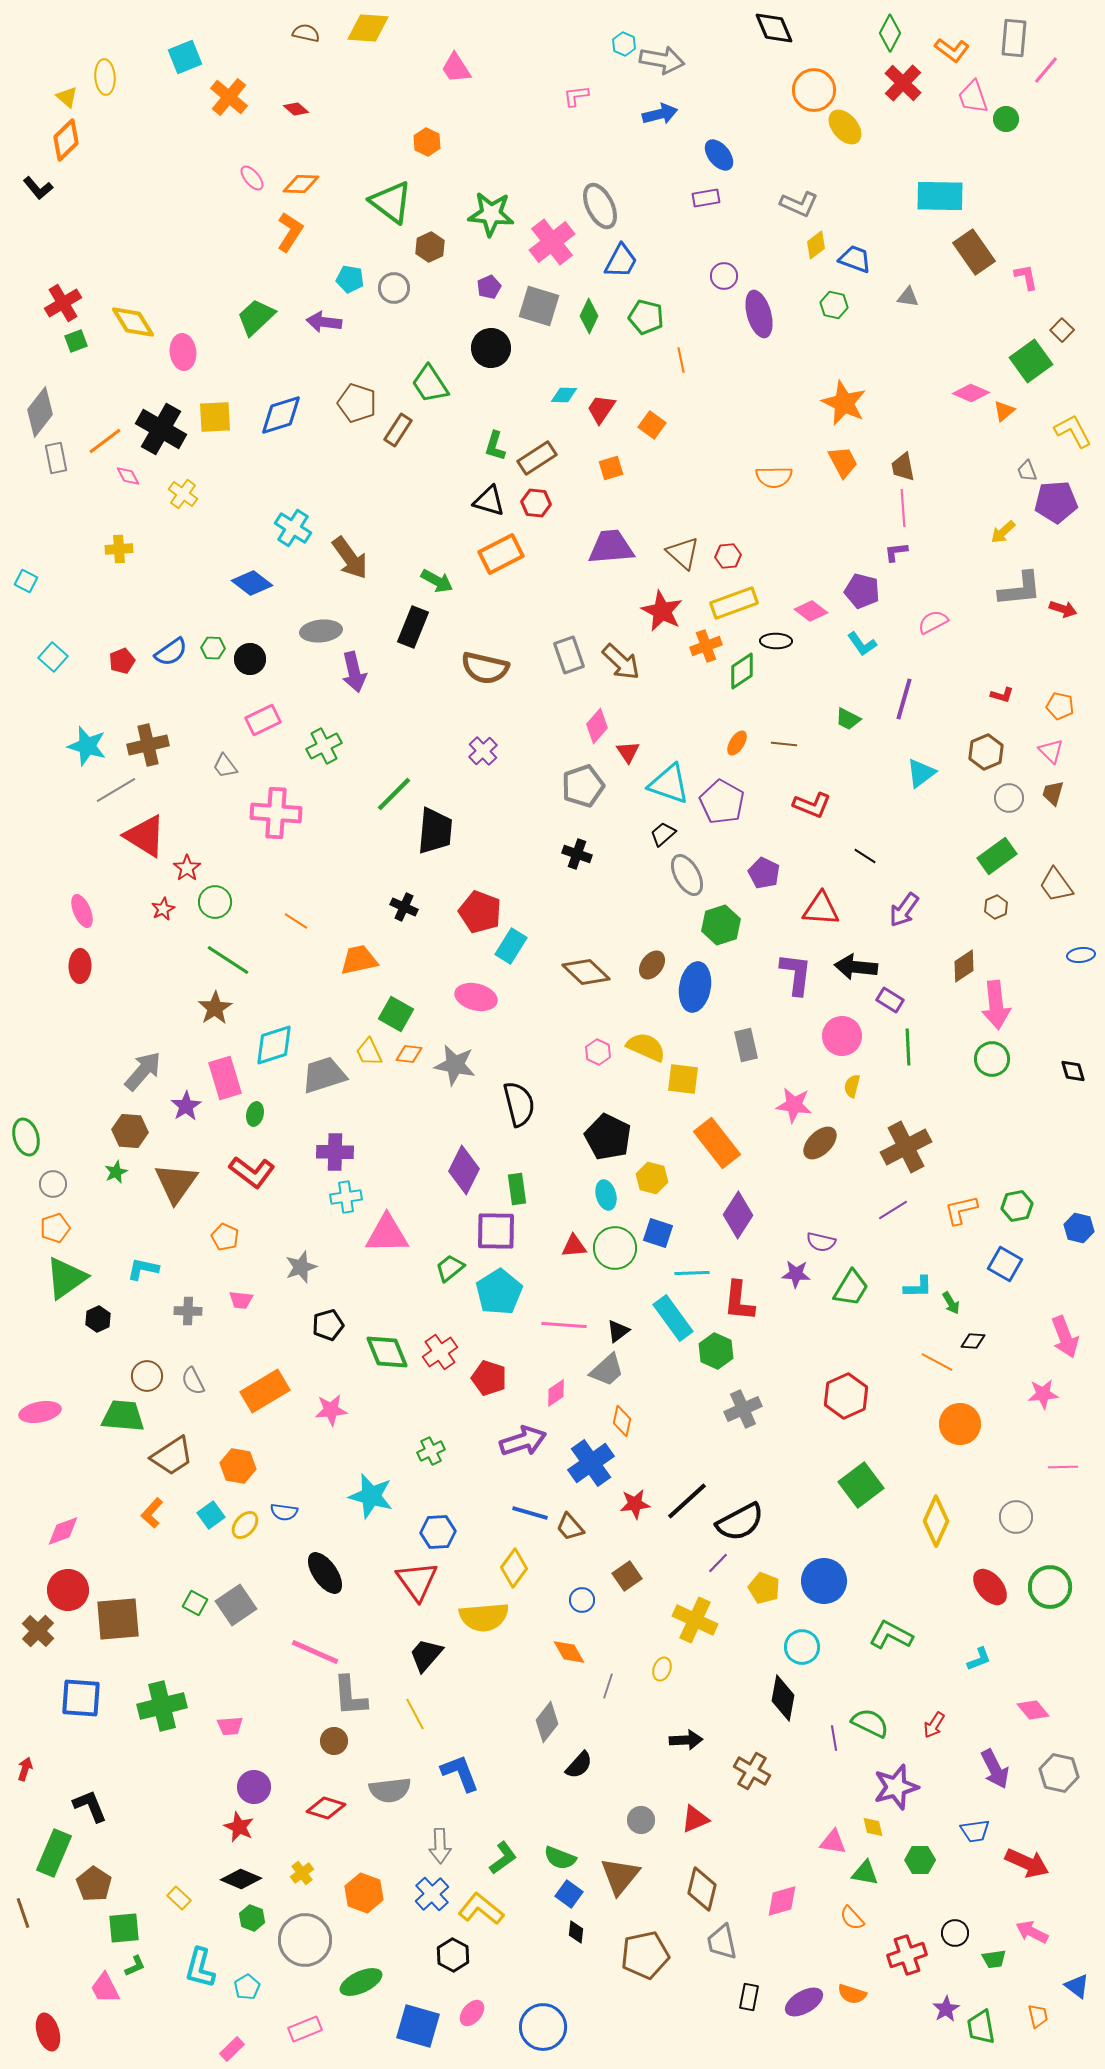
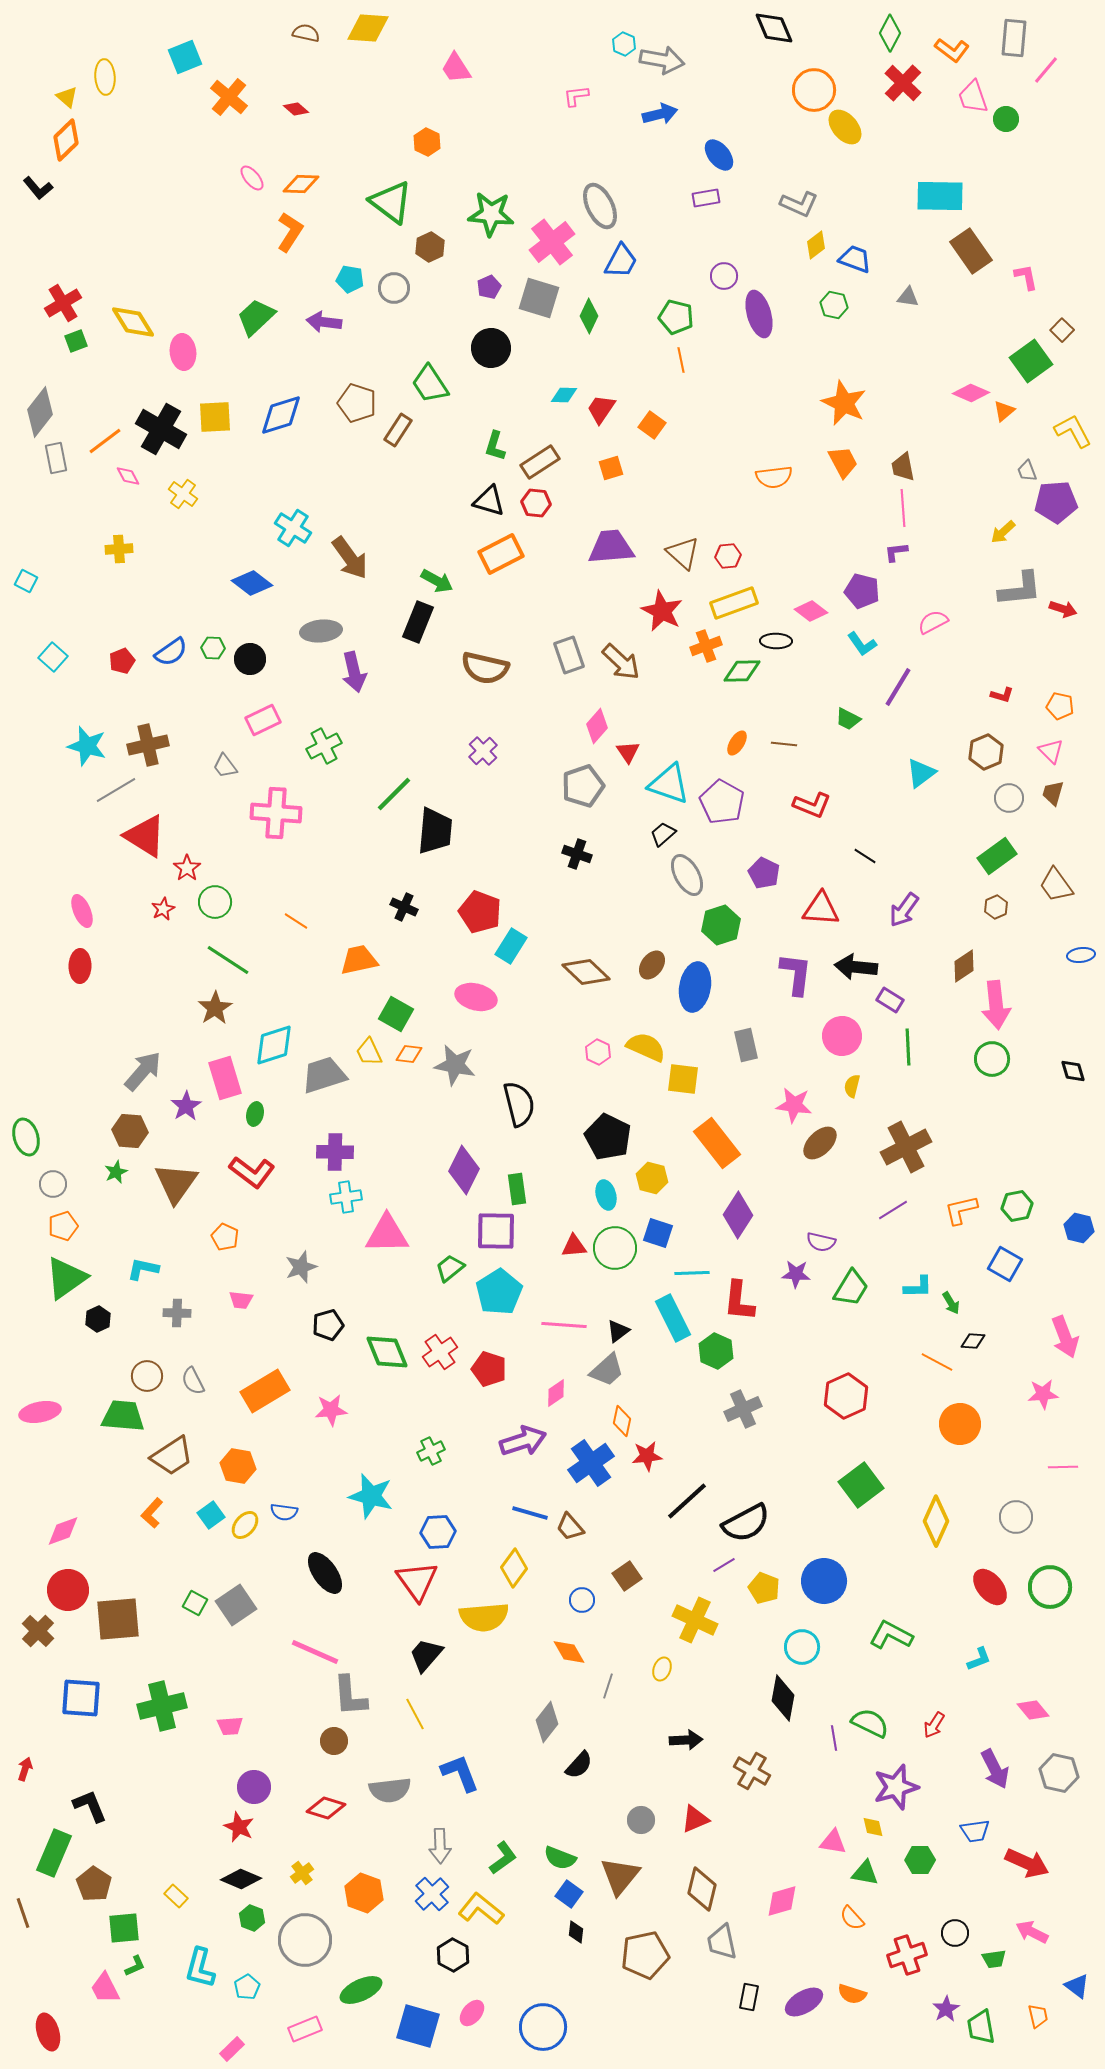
brown rectangle at (974, 252): moved 3 px left, 1 px up
gray square at (539, 306): moved 8 px up
green pentagon at (646, 317): moved 30 px right
brown rectangle at (537, 458): moved 3 px right, 4 px down
orange semicircle at (774, 477): rotated 6 degrees counterclockwise
black rectangle at (413, 627): moved 5 px right, 5 px up
green diamond at (742, 671): rotated 33 degrees clockwise
purple line at (904, 699): moved 6 px left, 12 px up; rotated 15 degrees clockwise
orange pentagon at (55, 1228): moved 8 px right, 2 px up
gray cross at (188, 1311): moved 11 px left, 2 px down
cyan rectangle at (673, 1318): rotated 9 degrees clockwise
red pentagon at (489, 1378): moved 9 px up
red star at (635, 1504): moved 12 px right, 48 px up
black semicircle at (740, 1522): moved 6 px right, 1 px down
purple line at (718, 1563): moved 6 px right, 2 px down; rotated 15 degrees clockwise
yellow rectangle at (179, 1898): moved 3 px left, 2 px up
green ellipse at (361, 1982): moved 8 px down
